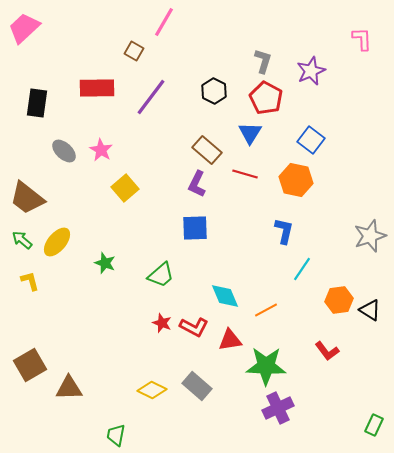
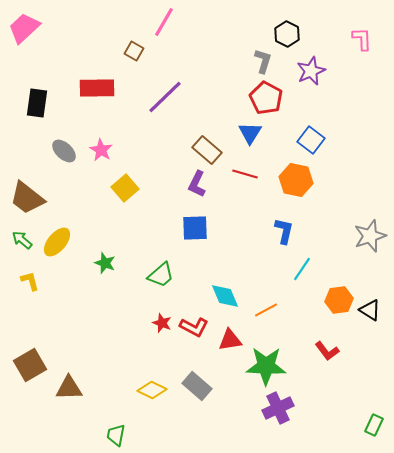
black hexagon at (214, 91): moved 73 px right, 57 px up
purple line at (151, 97): moved 14 px right; rotated 9 degrees clockwise
